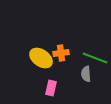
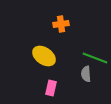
orange cross: moved 29 px up
yellow ellipse: moved 3 px right, 2 px up
